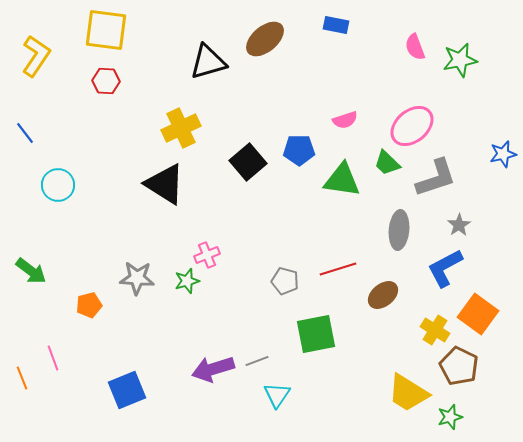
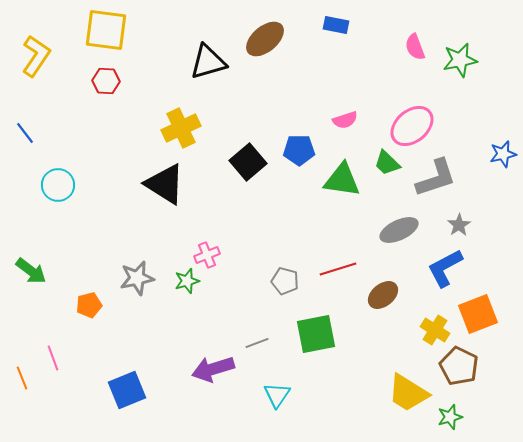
gray ellipse at (399, 230): rotated 60 degrees clockwise
gray star at (137, 278): rotated 16 degrees counterclockwise
orange square at (478, 314): rotated 33 degrees clockwise
gray line at (257, 361): moved 18 px up
